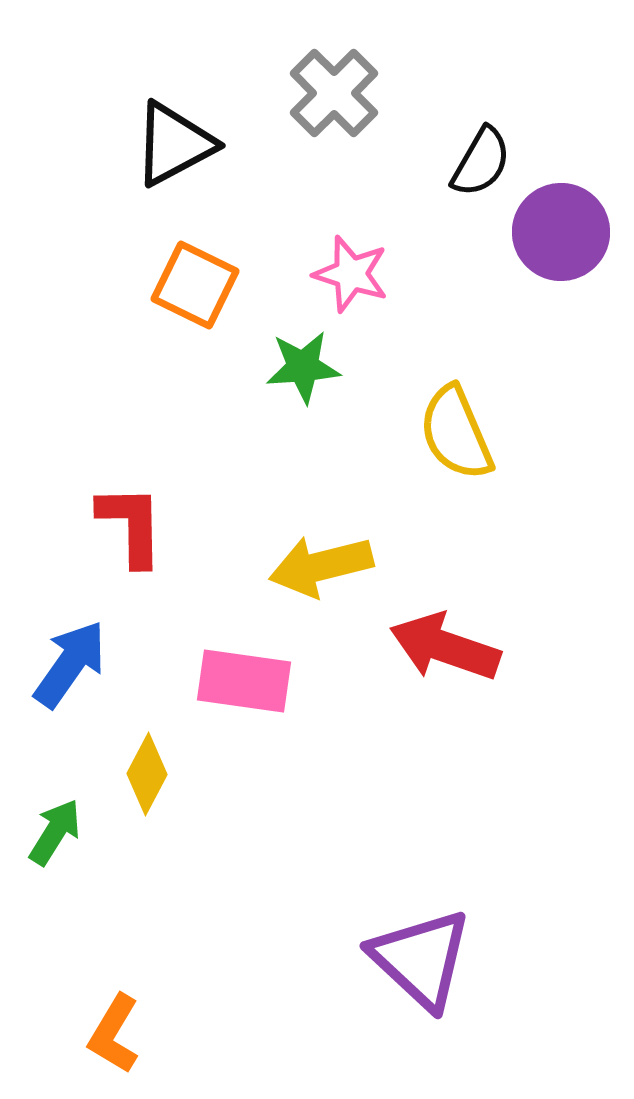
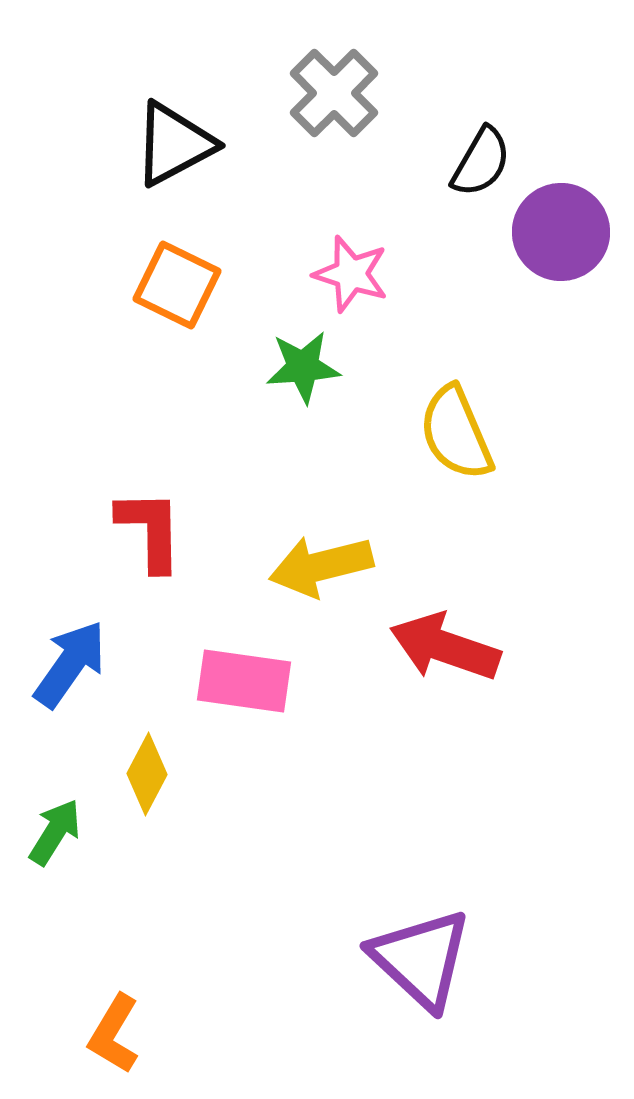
orange square: moved 18 px left
red L-shape: moved 19 px right, 5 px down
